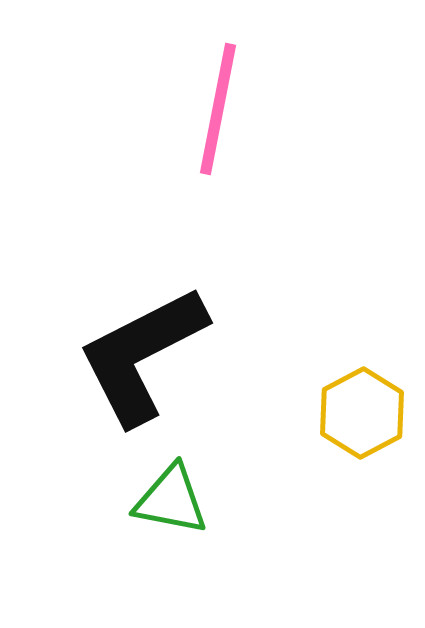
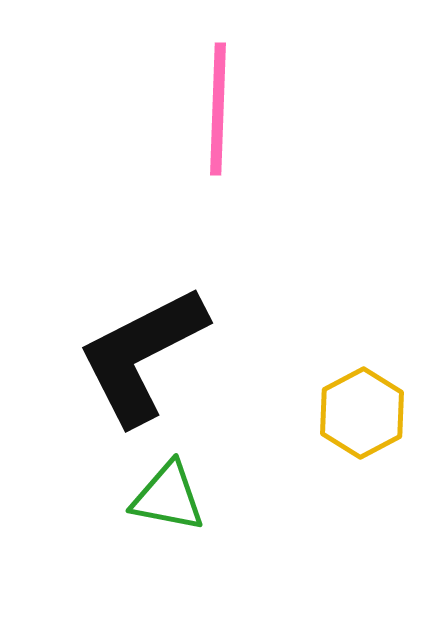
pink line: rotated 9 degrees counterclockwise
green triangle: moved 3 px left, 3 px up
